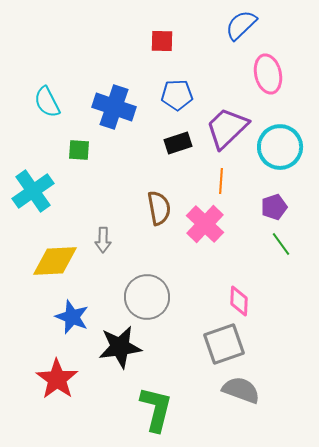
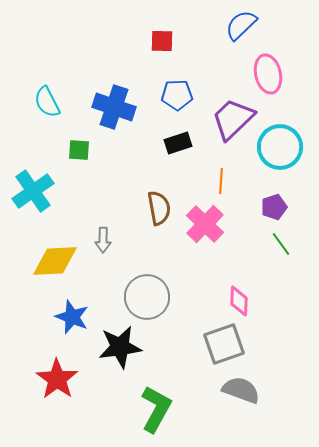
purple trapezoid: moved 6 px right, 9 px up
green L-shape: rotated 15 degrees clockwise
